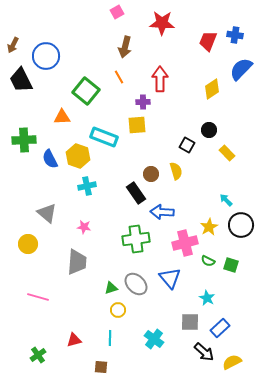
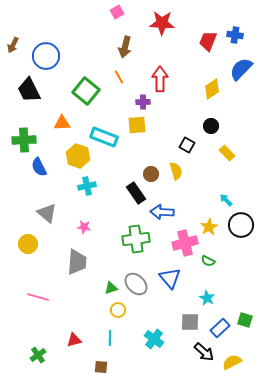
black trapezoid at (21, 80): moved 8 px right, 10 px down
orange triangle at (62, 117): moved 6 px down
black circle at (209, 130): moved 2 px right, 4 px up
blue semicircle at (50, 159): moved 11 px left, 8 px down
green square at (231, 265): moved 14 px right, 55 px down
